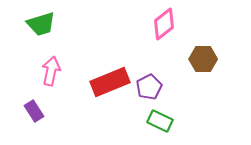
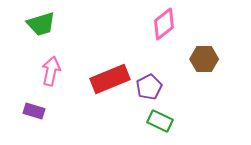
brown hexagon: moved 1 px right
red rectangle: moved 3 px up
purple rectangle: rotated 40 degrees counterclockwise
